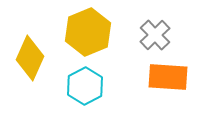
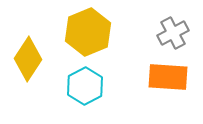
gray cross: moved 18 px right, 2 px up; rotated 16 degrees clockwise
yellow diamond: moved 2 px left, 1 px down; rotated 9 degrees clockwise
